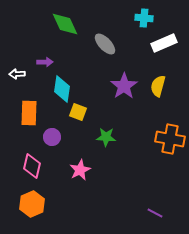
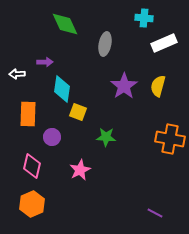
gray ellipse: rotated 55 degrees clockwise
orange rectangle: moved 1 px left, 1 px down
